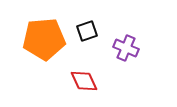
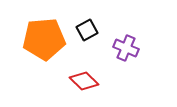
black square: moved 1 px up; rotated 10 degrees counterclockwise
red diamond: rotated 20 degrees counterclockwise
